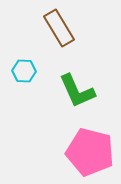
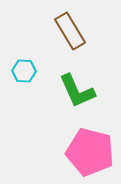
brown rectangle: moved 11 px right, 3 px down
